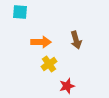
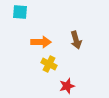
yellow cross: rotated 28 degrees counterclockwise
